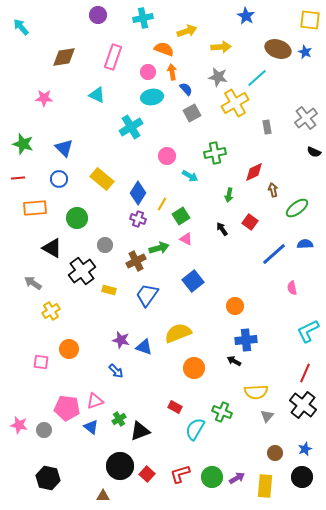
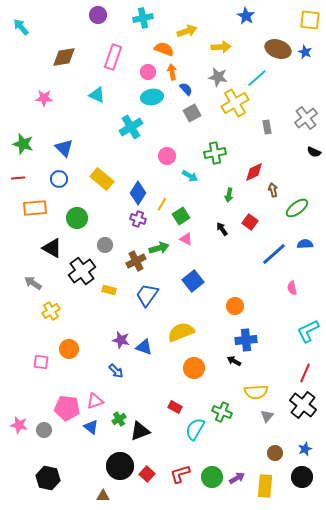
yellow semicircle at (178, 333): moved 3 px right, 1 px up
